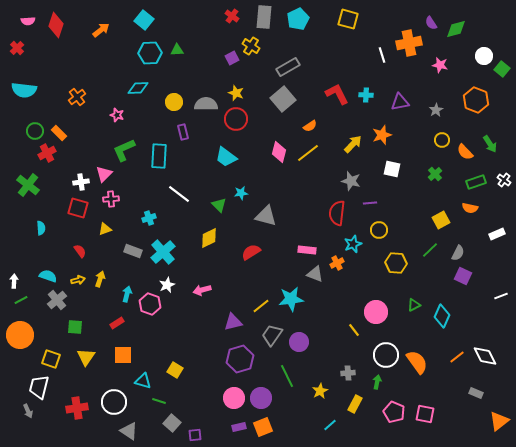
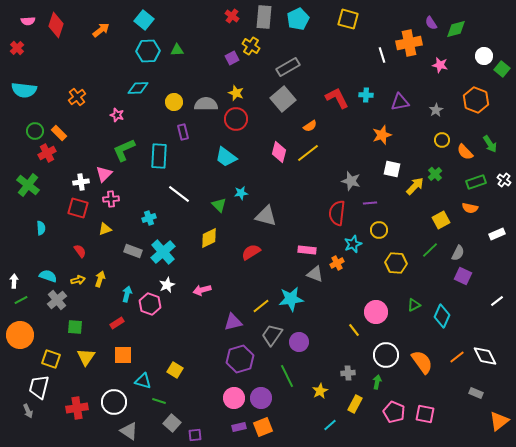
cyan hexagon at (150, 53): moved 2 px left, 2 px up
red L-shape at (337, 94): moved 4 px down
yellow arrow at (353, 144): moved 62 px right, 42 px down
white line at (501, 296): moved 4 px left, 5 px down; rotated 16 degrees counterclockwise
orange semicircle at (417, 362): moved 5 px right
